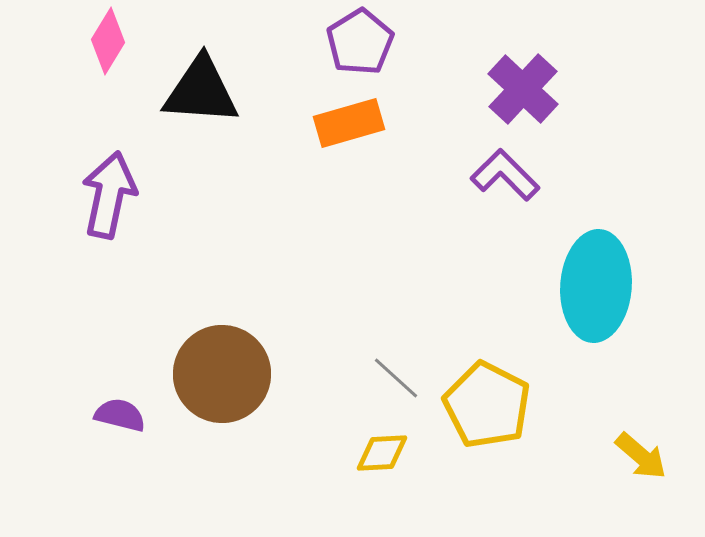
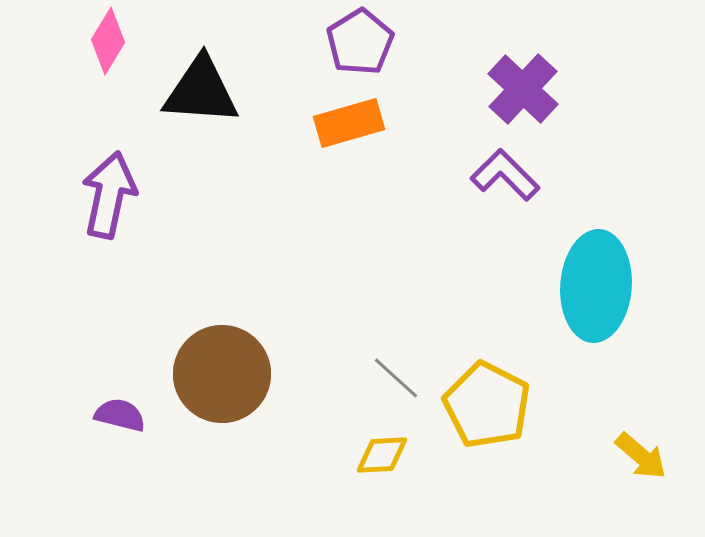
yellow diamond: moved 2 px down
